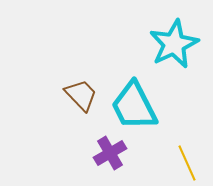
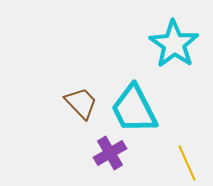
cyan star: rotated 12 degrees counterclockwise
brown trapezoid: moved 8 px down
cyan trapezoid: moved 3 px down
